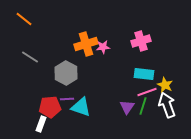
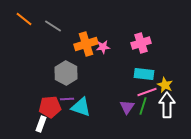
pink cross: moved 2 px down
gray line: moved 23 px right, 31 px up
white arrow: rotated 20 degrees clockwise
